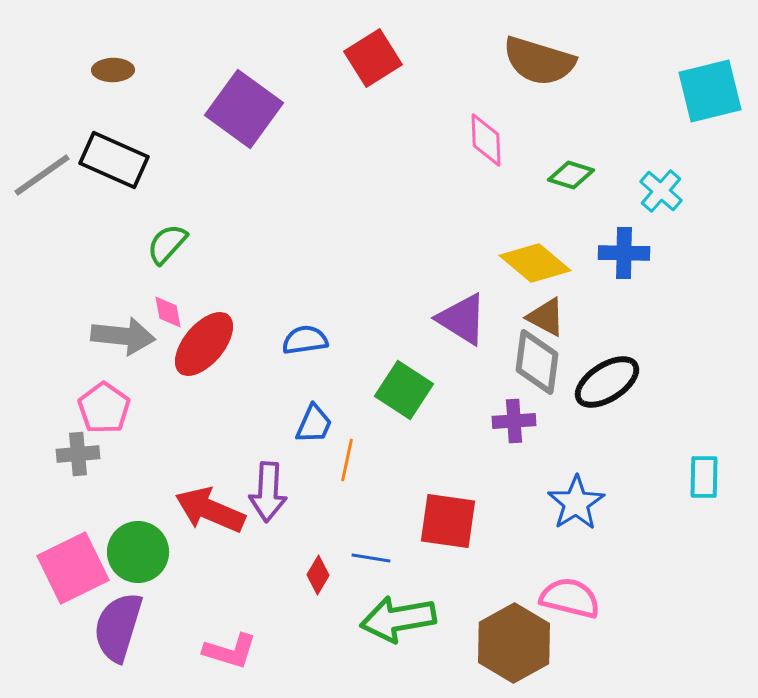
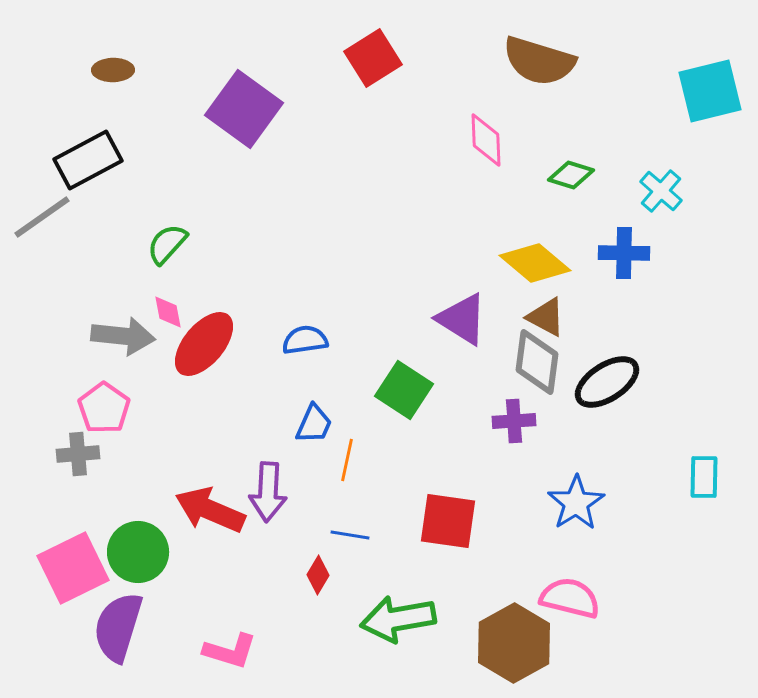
black rectangle at (114, 160): moved 26 px left; rotated 52 degrees counterclockwise
gray line at (42, 175): moved 42 px down
blue line at (371, 558): moved 21 px left, 23 px up
